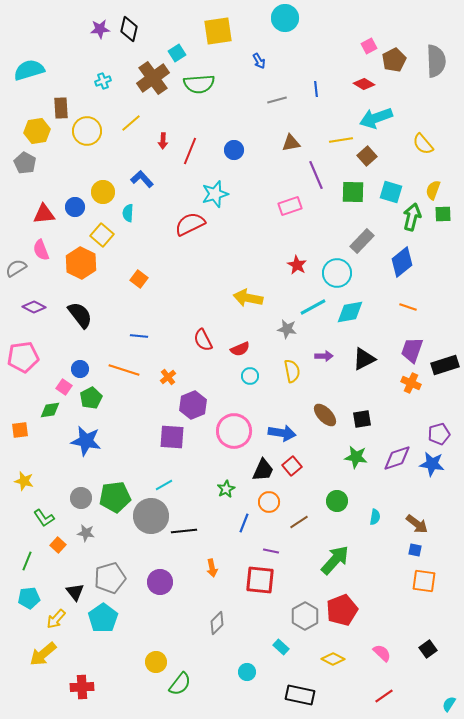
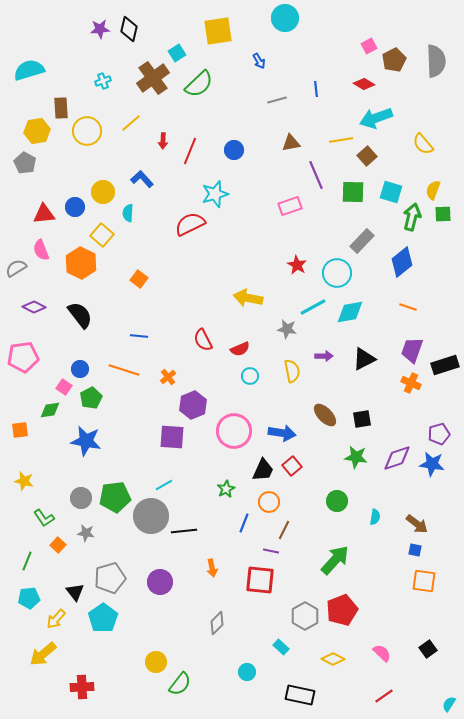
green semicircle at (199, 84): rotated 40 degrees counterclockwise
brown line at (299, 522): moved 15 px left, 8 px down; rotated 30 degrees counterclockwise
